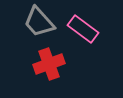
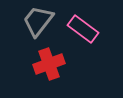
gray trapezoid: moved 1 px left, 1 px up; rotated 80 degrees clockwise
